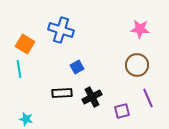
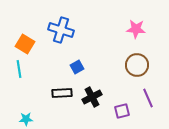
pink star: moved 4 px left
cyan star: rotated 16 degrees counterclockwise
